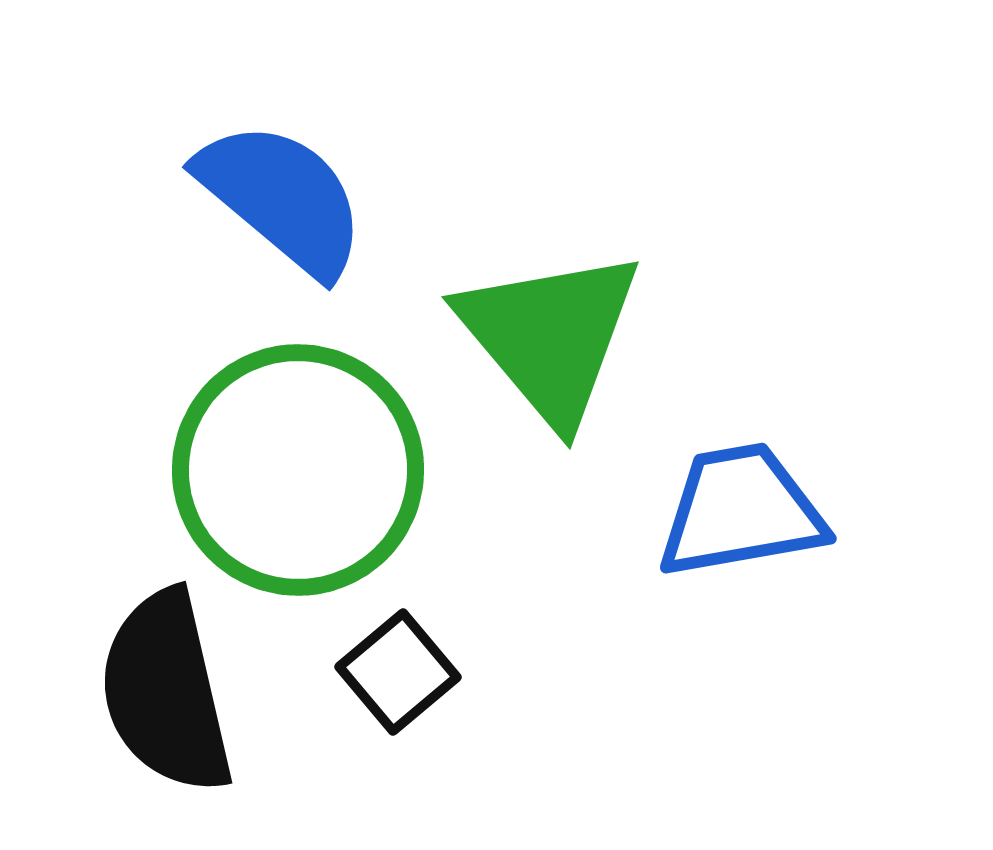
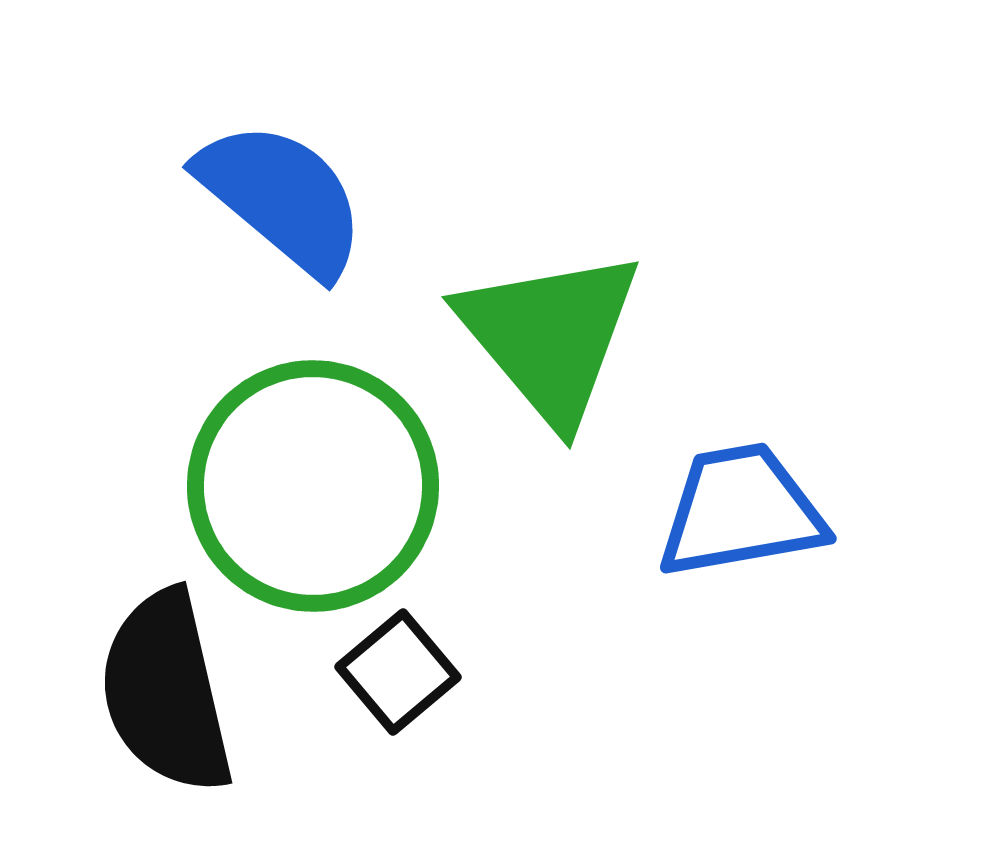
green circle: moved 15 px right, 16 px down
